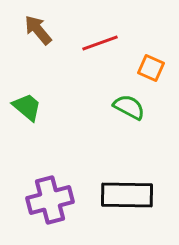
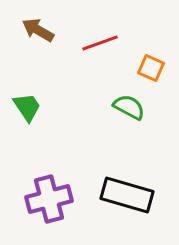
brown arrow: rotated 20 degrees counterclockwise
green trapezoid: rotated 16 degrees clockwise
black rectangle: rotated 15 degrees clockwise
purple cross: moved 1 px left, 1 px up
